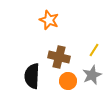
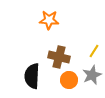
orange star: rotated 18 degrees counterclockwise
yellow line: moved 1 px down
orange circle: moved 1 px right, 1 px up
